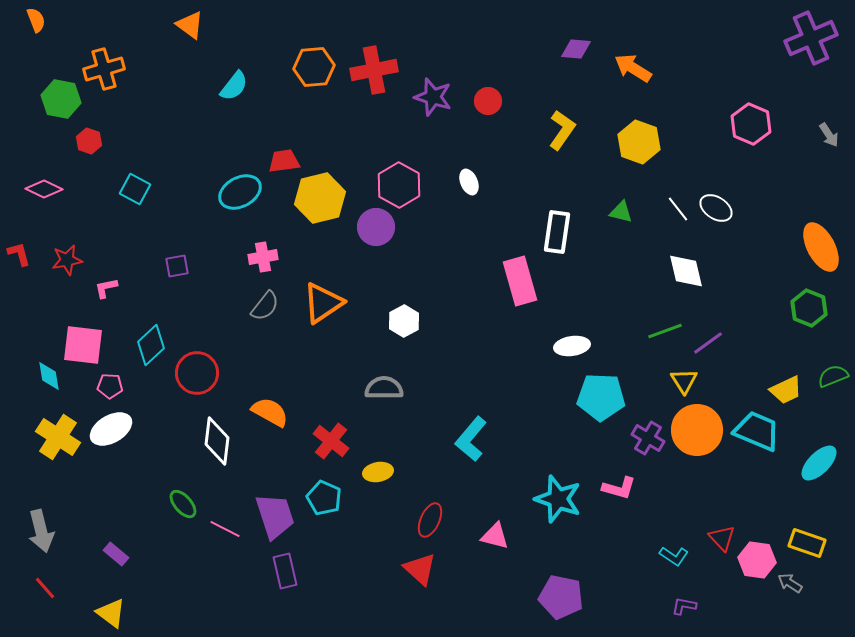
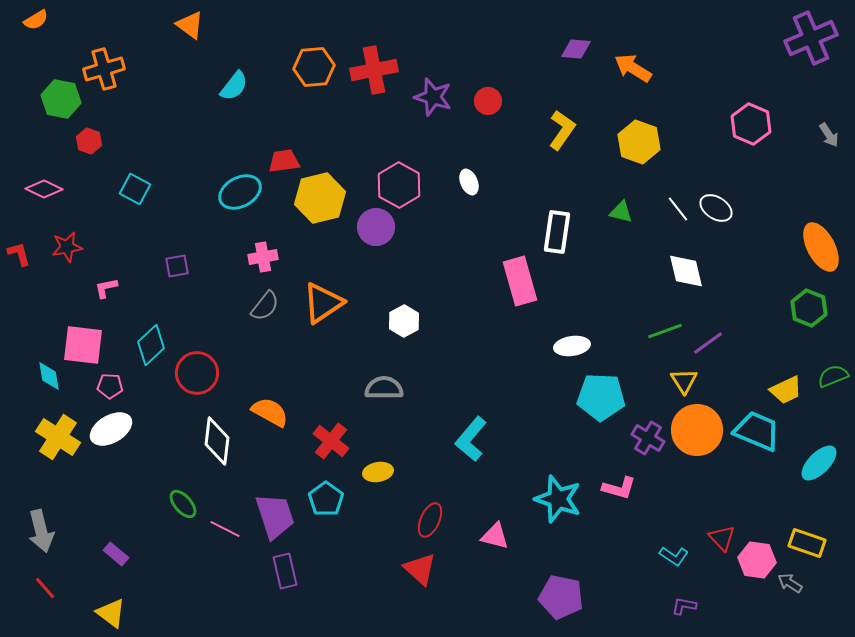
orange semicircle at (36, 20): rotated 80 degrees clockwise
red star at (67, 260): moved 13 px up
cyan pentagon at (324, 498): moved 2 px right, 1 px down; rotated 12 degrees clockwise
